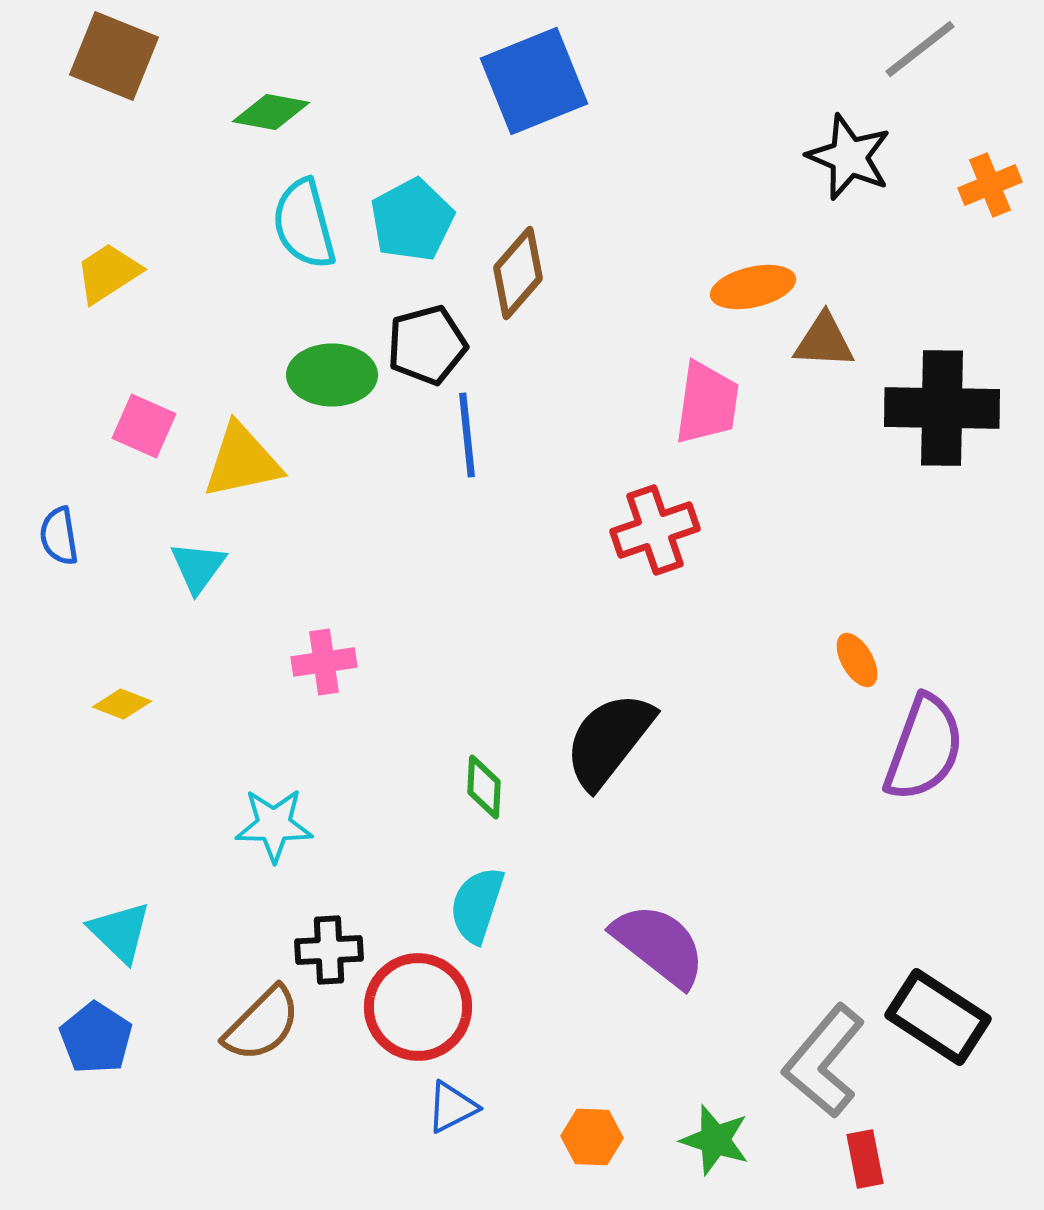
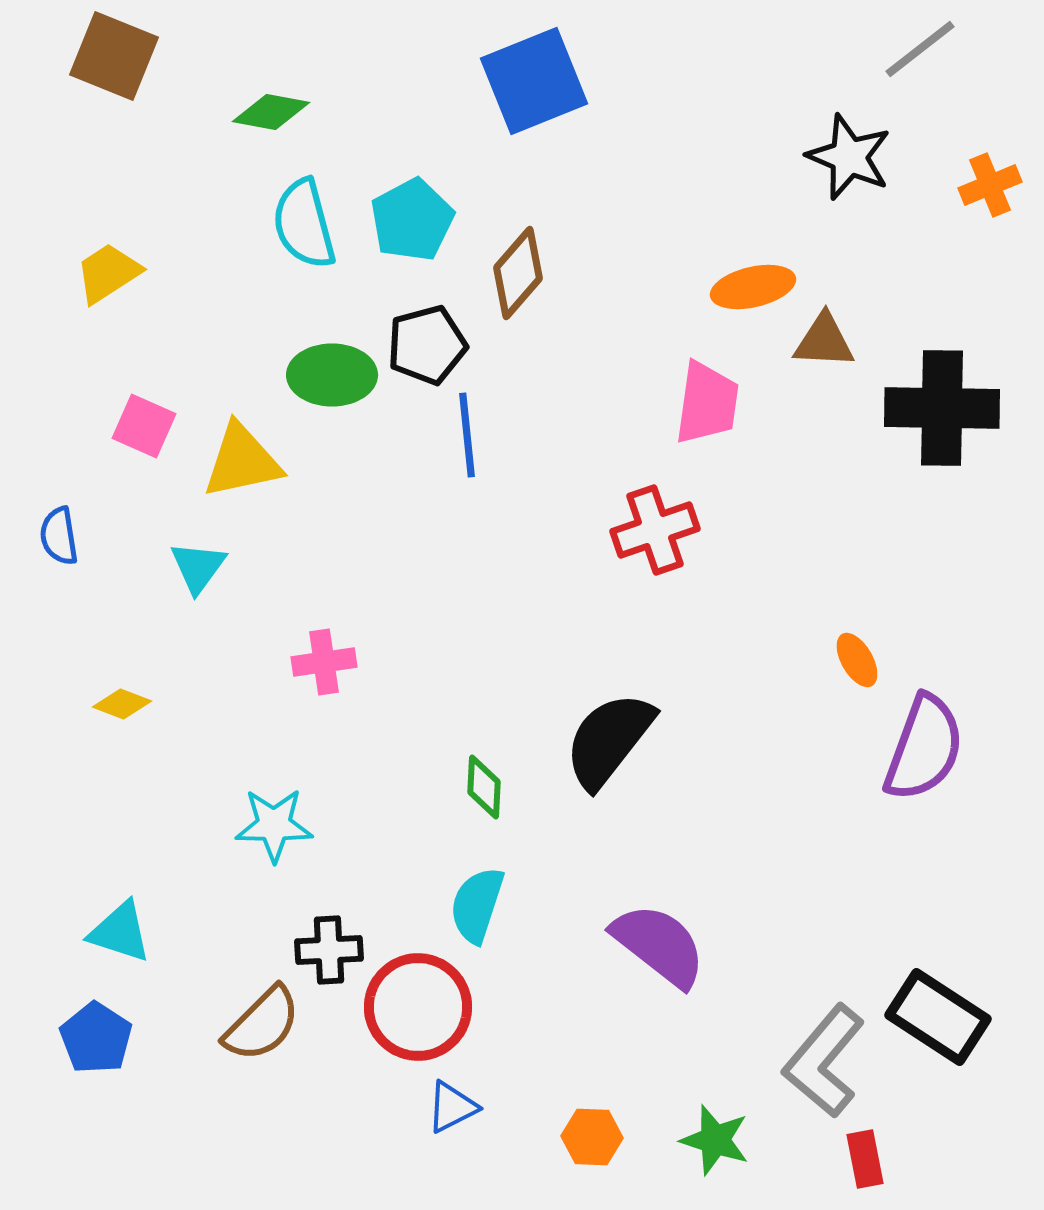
cyan triangle at (120, 932): rotated 26 degrees counterclockwise
